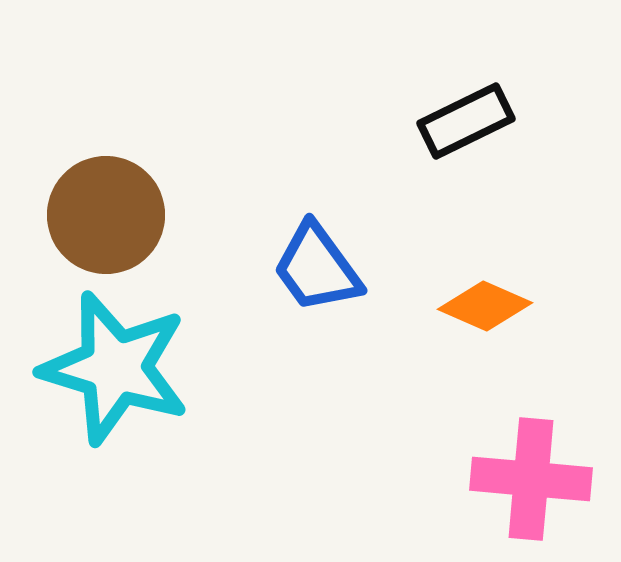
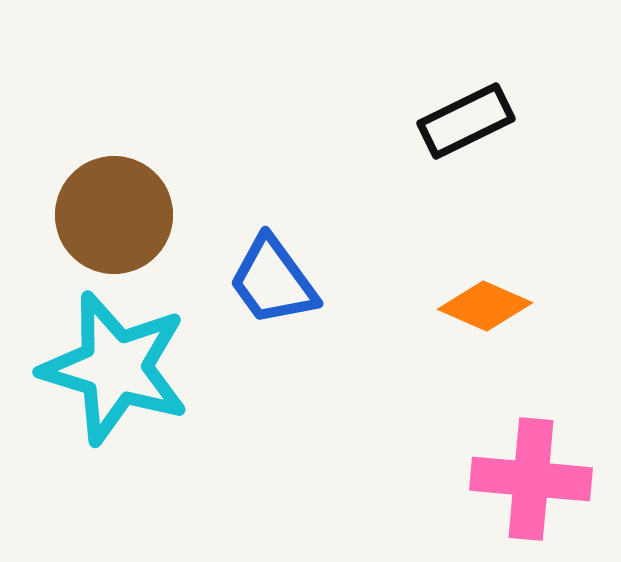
brown circle: moved 8 px right
blue trapezoid: moved 44 px left, 13 px down
